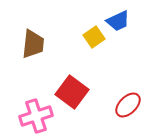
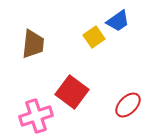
blue trapezoid: rotated 10 degrees counterclockwise
